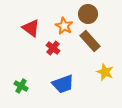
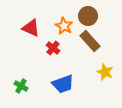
brown circle: moved 2 px down
red triangle: rotated 12 degrees counterclockwise
